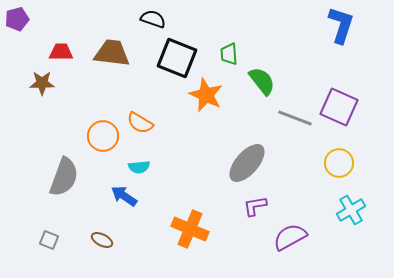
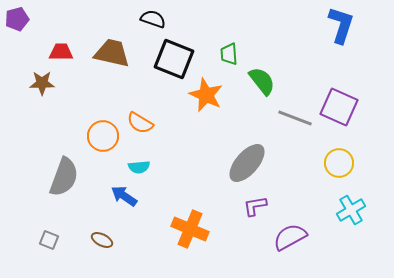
brown trapezoid: rotated 6 degrees clockwise
black square: moved 3 px left, 1 px down
